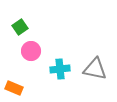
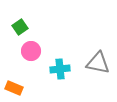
gray triangle: moved 3 px right, 6 px up
